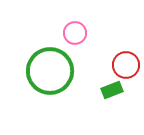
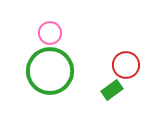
pink circle: moved 25 px left
green rectangle: rotated 15 degrees counterclockwise
